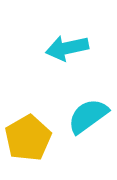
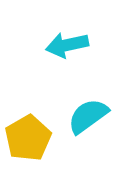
cyan arrow: moved 3 px up
